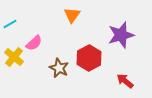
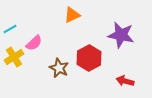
orange triangle: rotated 30 degrees clockwise
cyan line: moved 5 px down
purple star: rotated 28 degrees clockwise
yellow cross: rotated 18 degrees clockwise
red arrow: rotated 24 degrees counterclockwise
